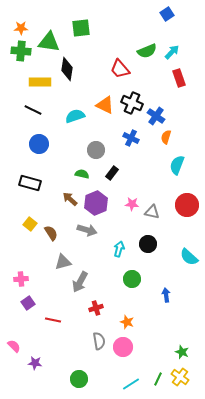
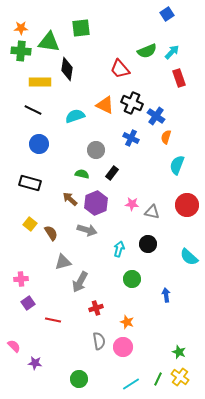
green star at (182, 352): moved 3 px left
